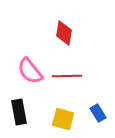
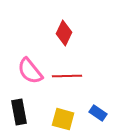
red diamond: rotated 15 degrees clockwise
blue rectangle: rotated 24 degrees counterclockwise
